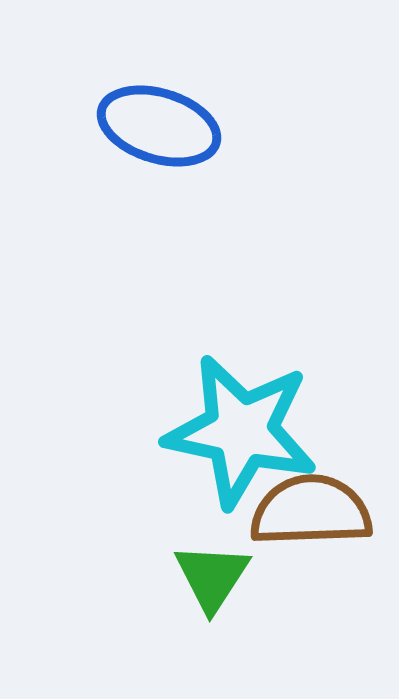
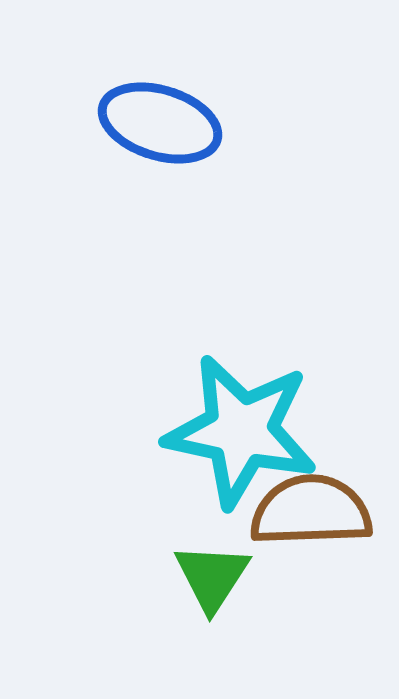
blue ellipse: moved 1 px right, 3 px up
